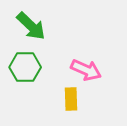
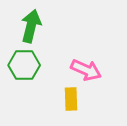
green arrow: rotated 120 degrees counterclockwise
green hexagon: moved 1 px left, 2 px up
